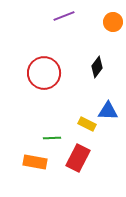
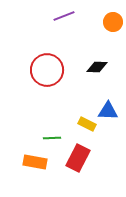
black diamond: rotated 55 degrees clockwise
red circle: moved 3 px right, 3 px up
